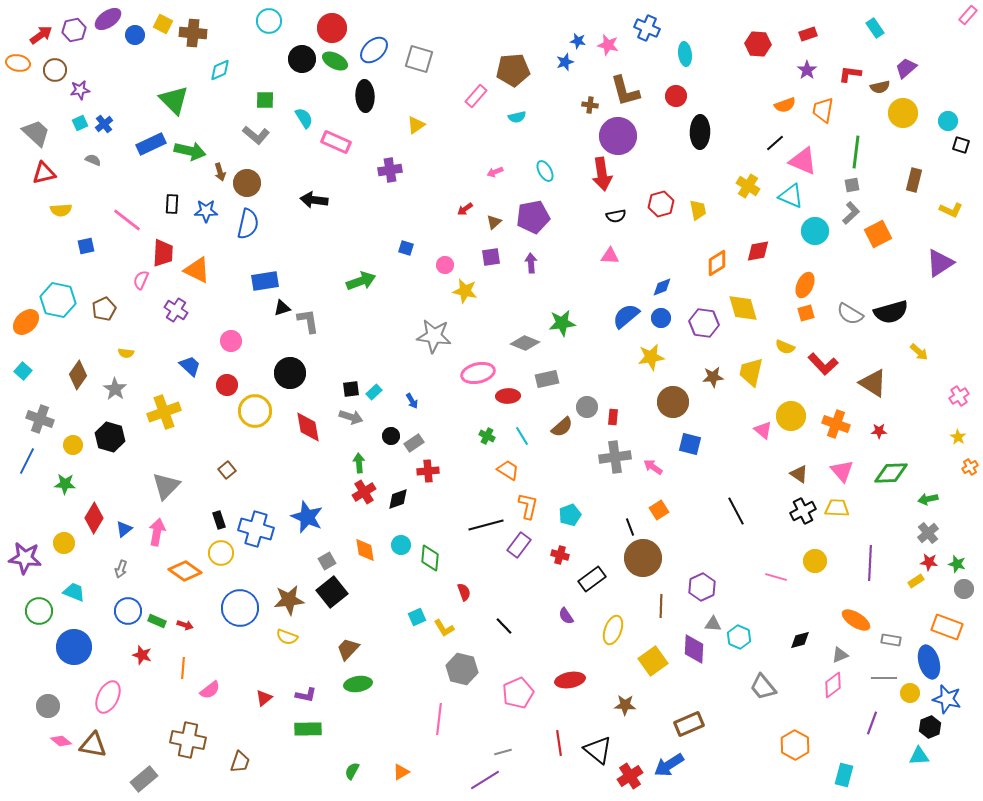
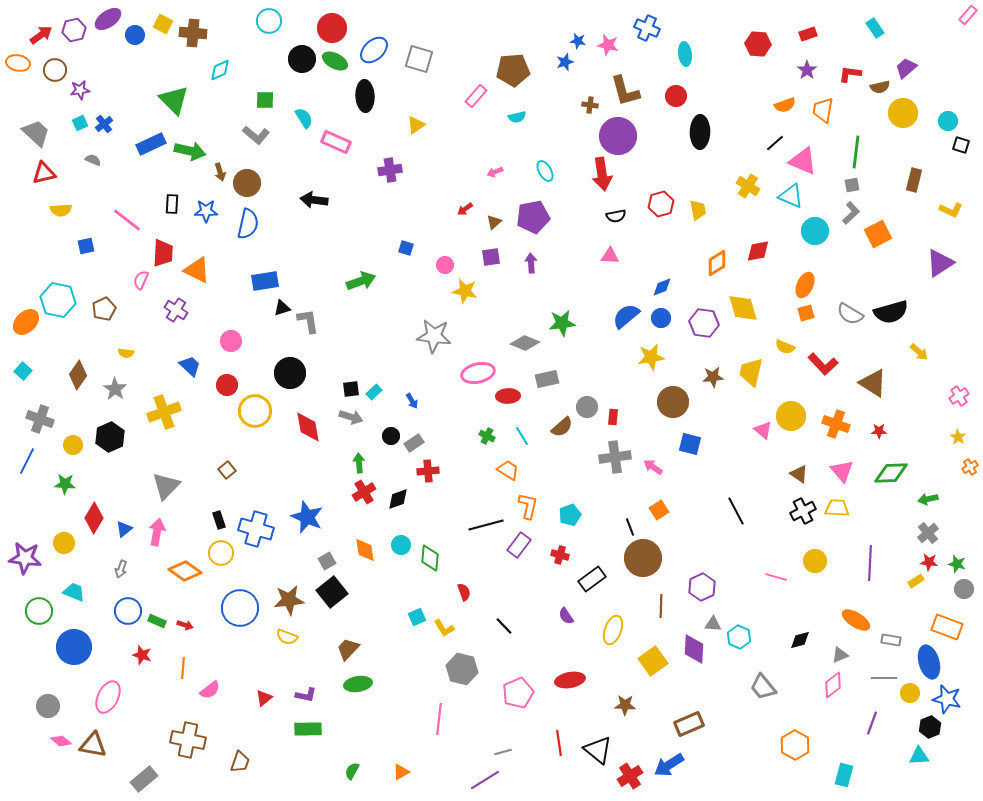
black hexagon at (110, 437): rotated 20 degrees clockwise
